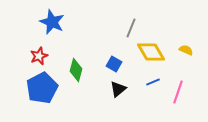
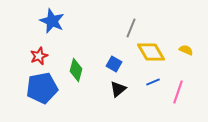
blue star: moved 1 px up
blue pentagon: rotated 16 degrees clockwise
